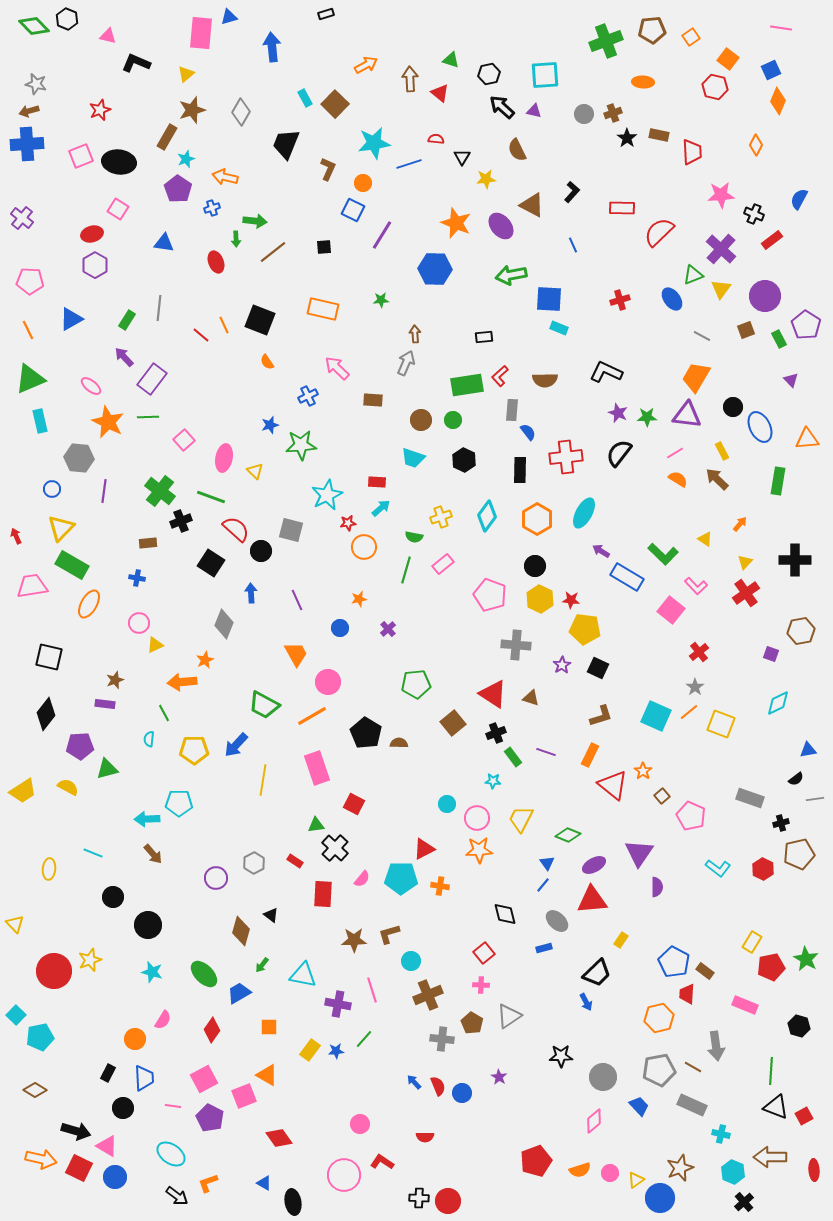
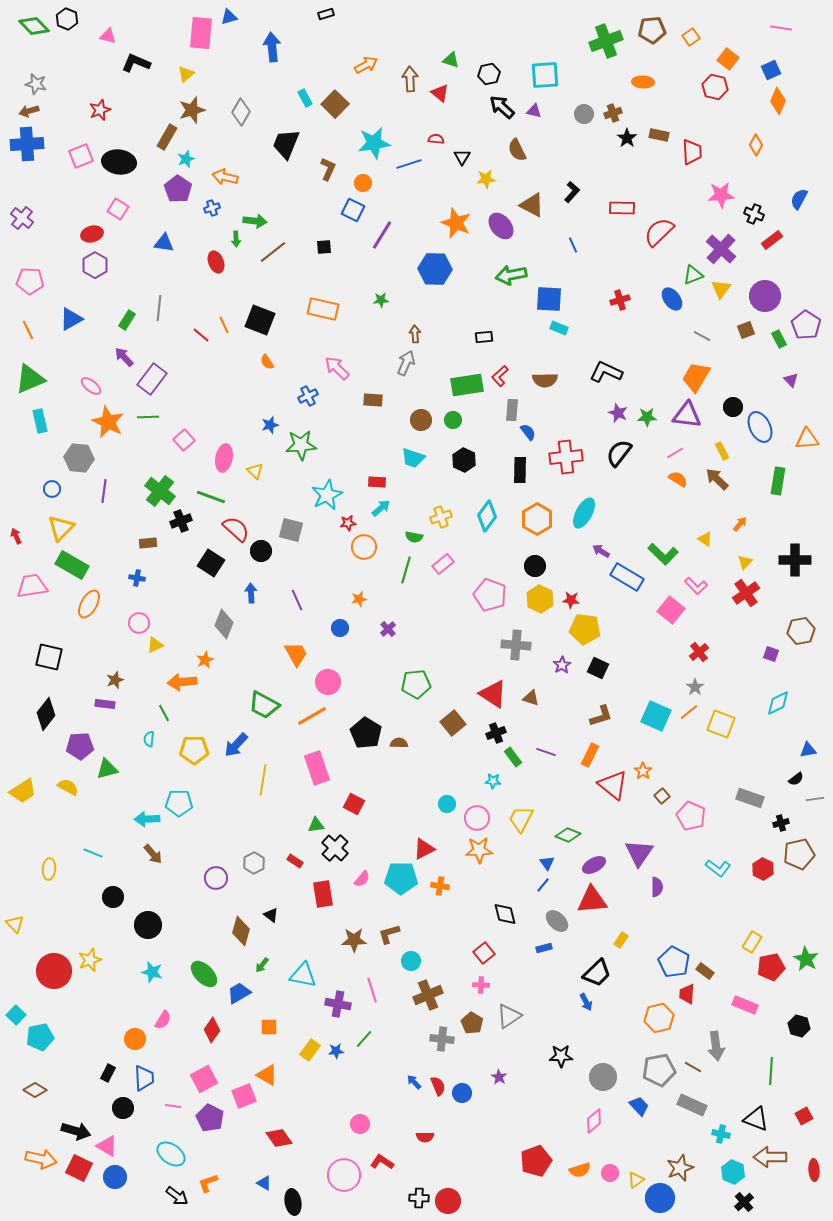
red rectangle at (323, 894): rotated 12 degrees counterclockwise
black triangle at (776, 1107): moved 20 px left, 12 px down
